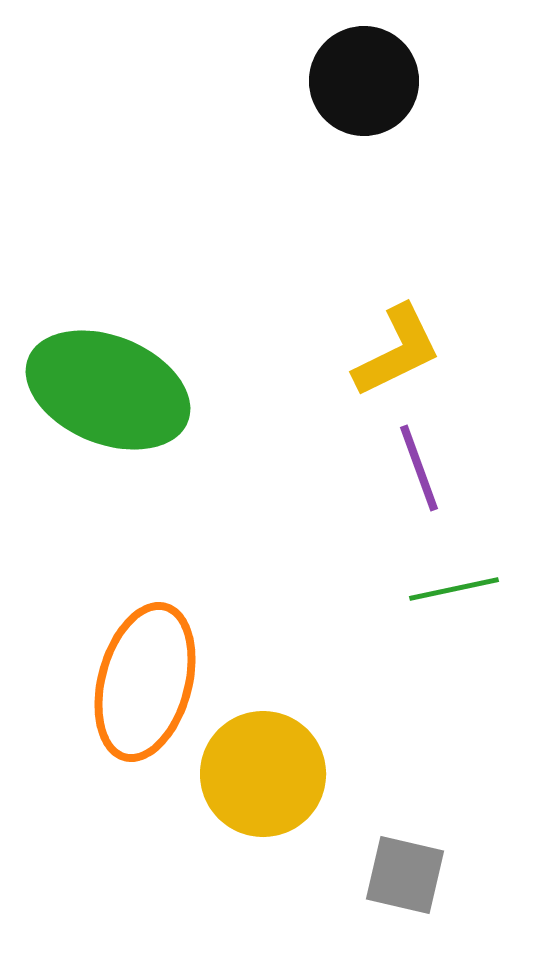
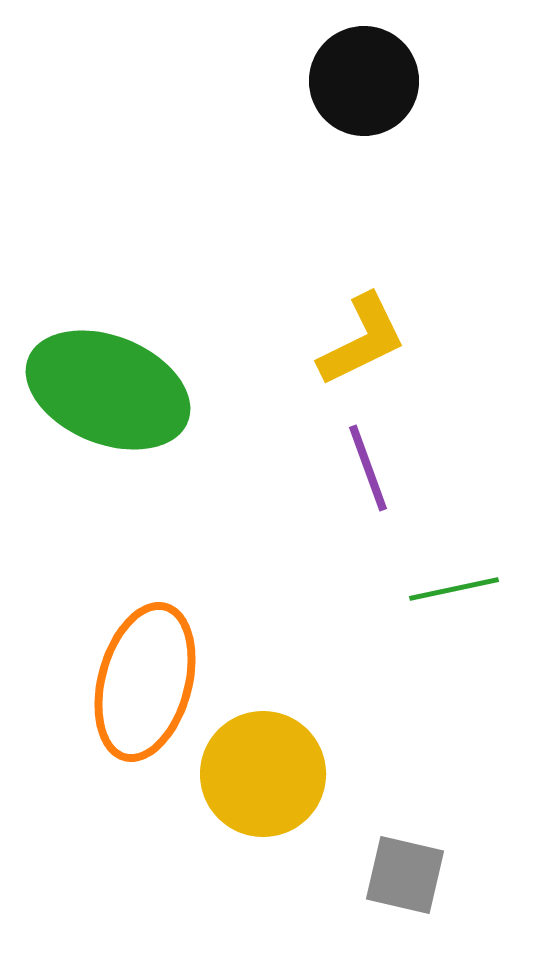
yellow L-shape: moved 35 px left, 11 px up
purple line: moved 51 px left
